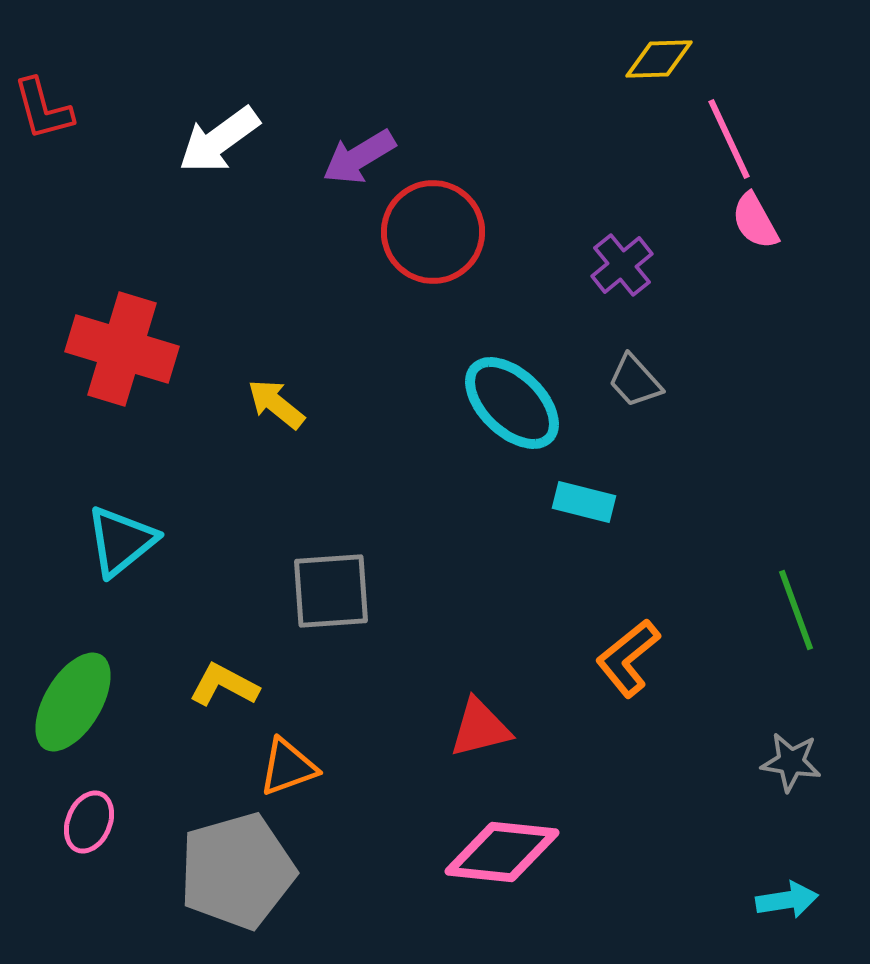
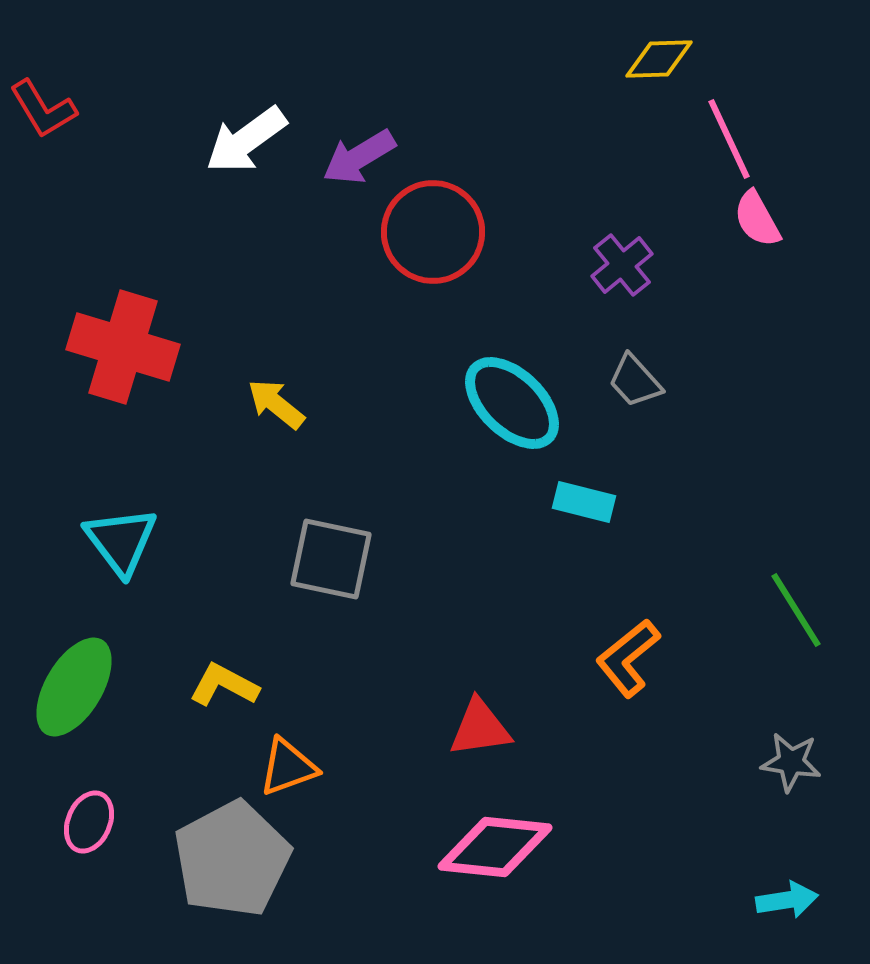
red L-shape: rotated 16 degrees counterclockwise
white arrow: moved 27 px right
pink semicircle: moved 2 px right, 2 px up
red cross: moved 1 px right, 2 px up
cyan triangle: rotated 28 degrees counterclockwise
gray square: moved 32 px up; rotated 16 degrees clockwise
green line: rotated 12 degrees counterclockwise
green ellipse: moved 1 px right, 15 px up
red triangle: rotated 6 degrees clockwise
pink diamond: moved 7 px left, 5 px up
gray pentagon: moved 5 px left, 12 px up; rotated 12 degrees counterclockwise
